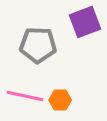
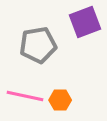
gray pentagon: rotated 12 degrees counterclockwise
